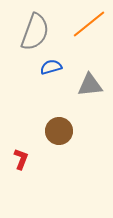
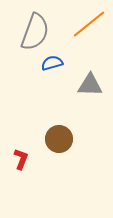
blue semicircle: moved 1 px right, 4 px up
gray triangle: rotated 8 degrees clockwise
brown circle: moved 8 px down
